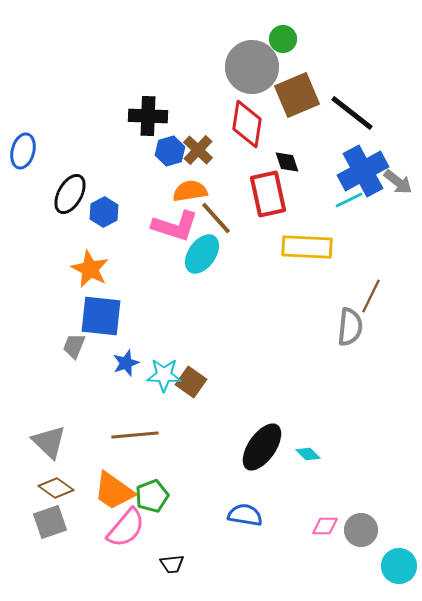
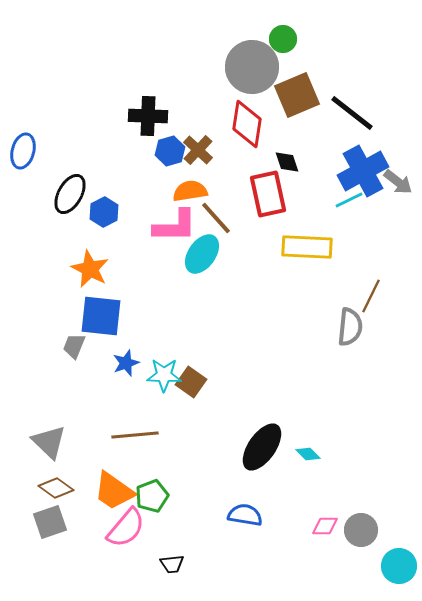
pink L-shape at (175, 226): rotated 18 degrees counterclockwise
